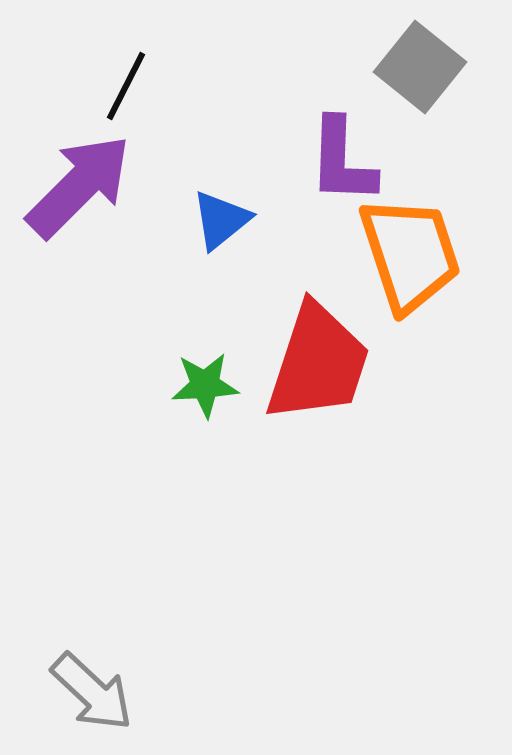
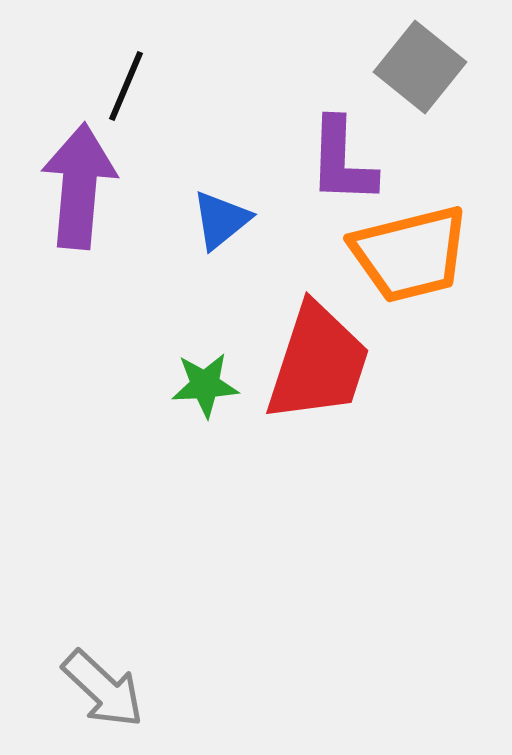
black line: rotated 4 degrees counterclockwise
purple arrow: rotated 40 degrees counterclockwise
orange trapezoid: rotated 94 degrees clockwise
gray arrow: moved 11 px right, 3 px up
